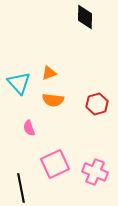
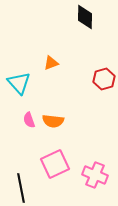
orange triangle: moved 2 px right, 10 px up
orange semicircle: moved 21 px down
red hexagon: moved 7 px right, 25 px up
pink semicircle: moved 8 px up
pink cross: moved 3 px down
